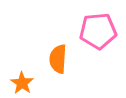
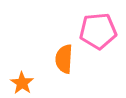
orange semicircle: moved 6 px right
